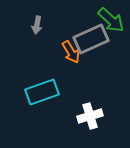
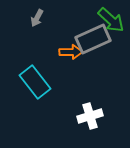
gray arrow: moved 7 px up; rotated 18 degrees clockwise
gray rectangle: moved 2 px right
orange arrow: rotated 60 degrees counterclockwise
cyan rectangle: moved 7 px left, 10 px up; rotated 72 degrees clockwise
